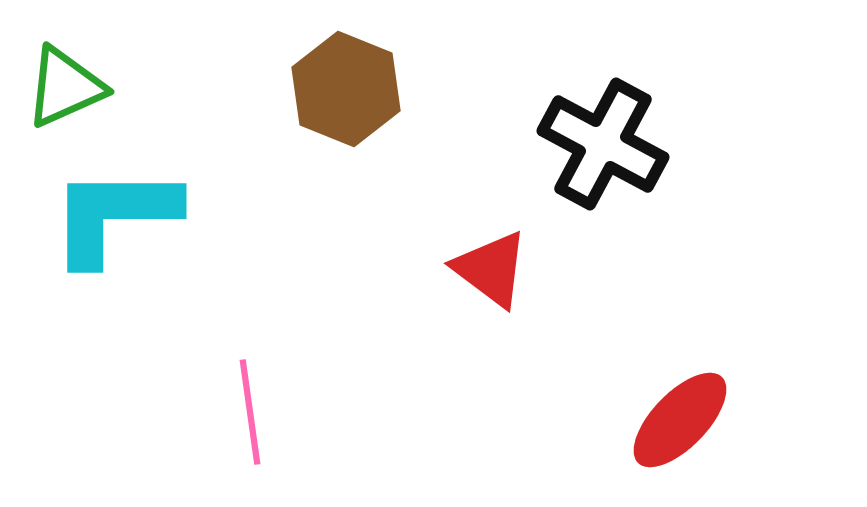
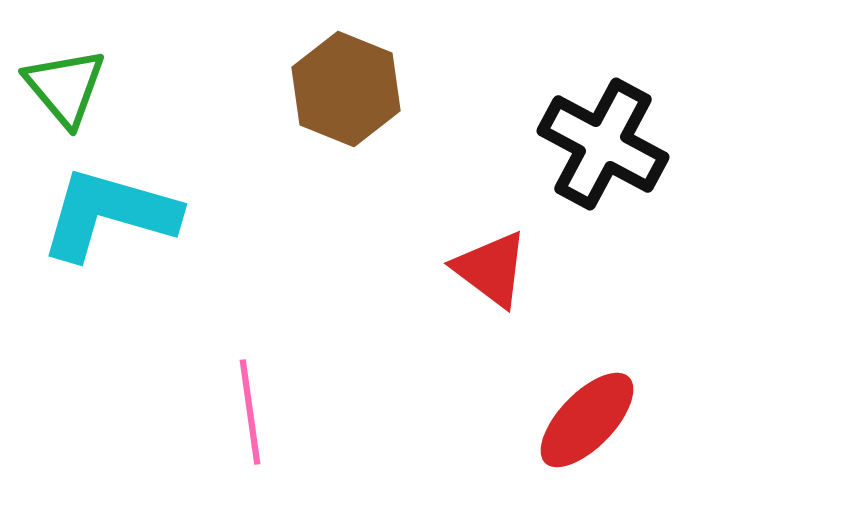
green triangle: rotated 46 degrees counterclockwise
cyan L-shape: moved 5 px left, 1 px up; rotated 16 degrees clockwise
red ellipse: moved 93 px left
